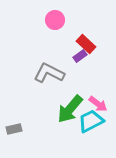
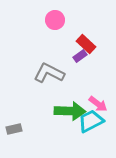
green arrow: moved 2 px down; rotated 128 degrees counterclockwise
